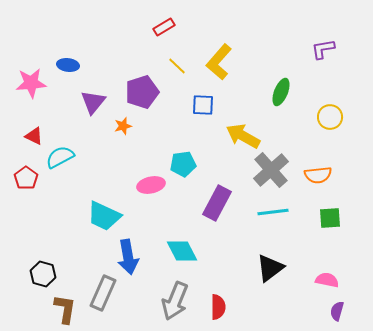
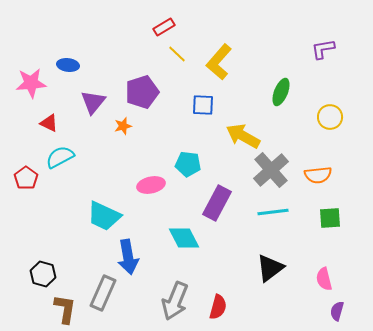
yellow line: moved 12 px up
red triangle: moved 15 px right, 13 px up
cyan pentagon: moved 5 px right; rotated 15 degrees clockwise
cyan diamond: moved 2 px right, 13 px up
pink semicircle: moved 3 px left, 1 px up; rotated 115 degrees counterclockwise
red semicircle: rotated 15 degrees clockwise
